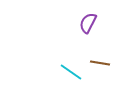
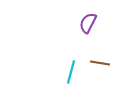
cyan line: rotated 70 degrees clockwise
